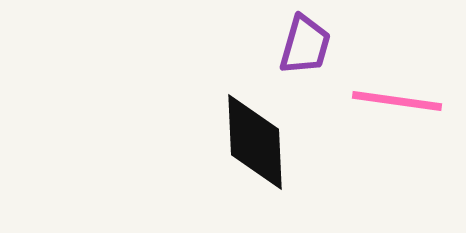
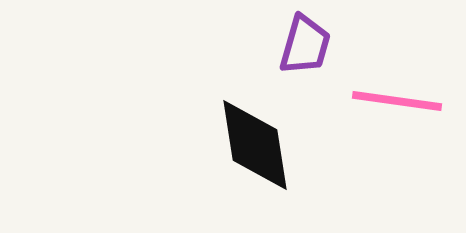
black diamond: moved 3 px down; rotated 6 degrees counterclockwise
